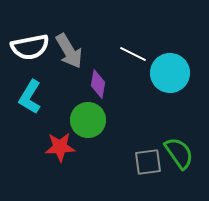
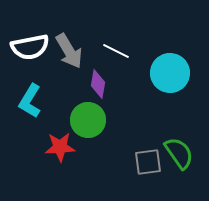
white line: moved 17 px left, 3 px up
cyan L-shape: moved 4 px down
